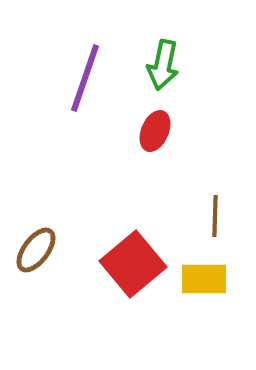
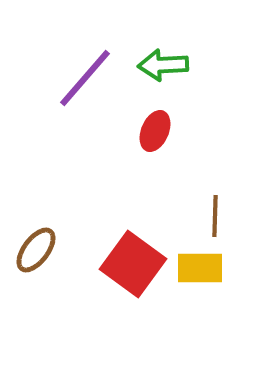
green arrow: rotated 75 degrees clockwise
purple line: rotated 22 degrees clockwise
red square: rotated 14 degrees counterclockwise
yellow rectangle: moved 4 px left, 11 px up
